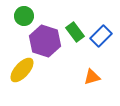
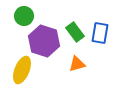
blue rectangle: moved 1 px left, 3 px up; rotated 35 degrees counterclockwise
purple hexagon: moved 1 px left
yellow ellipse: rotated 20 degrees counterclockwise
orange triangle: moved 15 px left, 13 px up
